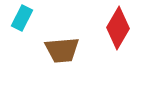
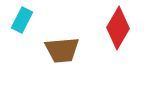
cyan rectangle: moved 2 px down
